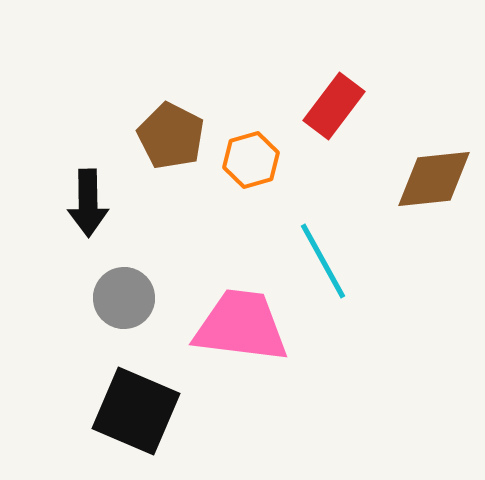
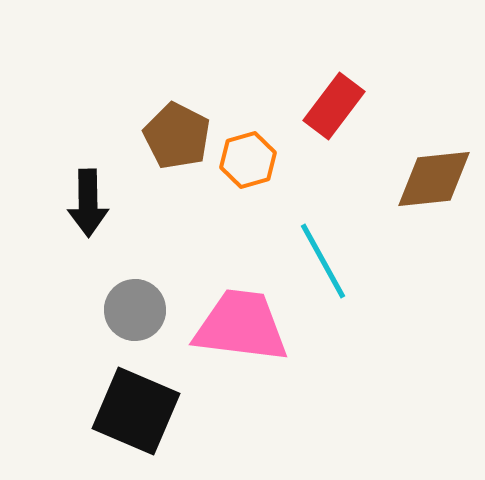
brown pentagon: moved 6 px right
orange hexagon: moved 3 px left
gray circle: moved 11 px right, 12 px down
